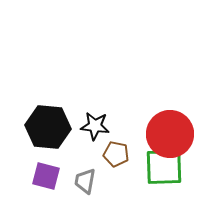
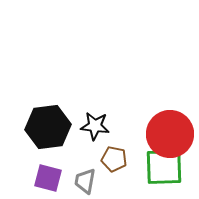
black hexagon: rotated 12 degrees counterclockwise
brown pentagon: moved 2 px left, 5 px down
purple square: moved 2 px right, 2 px down
